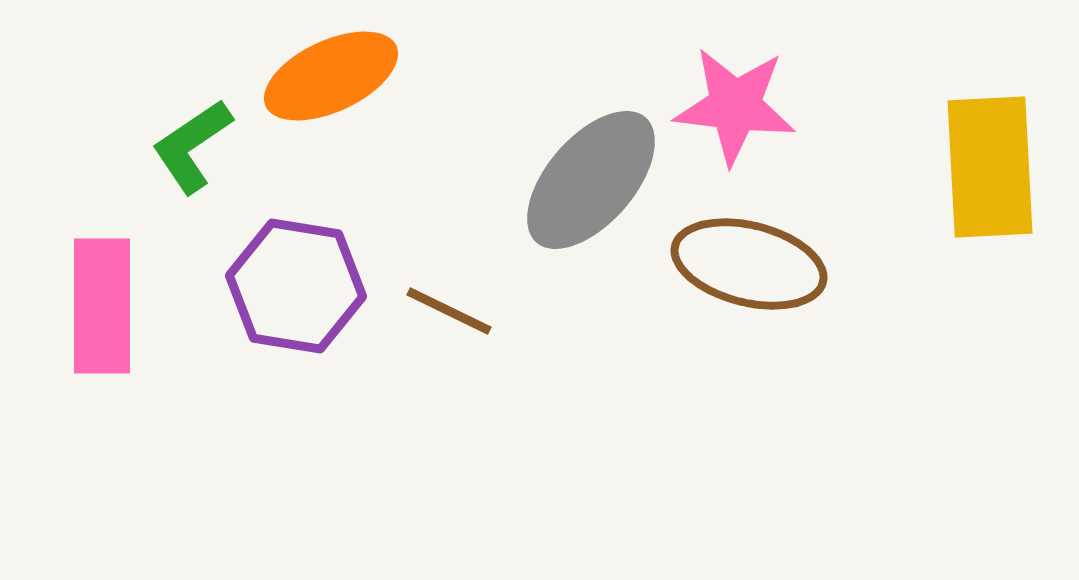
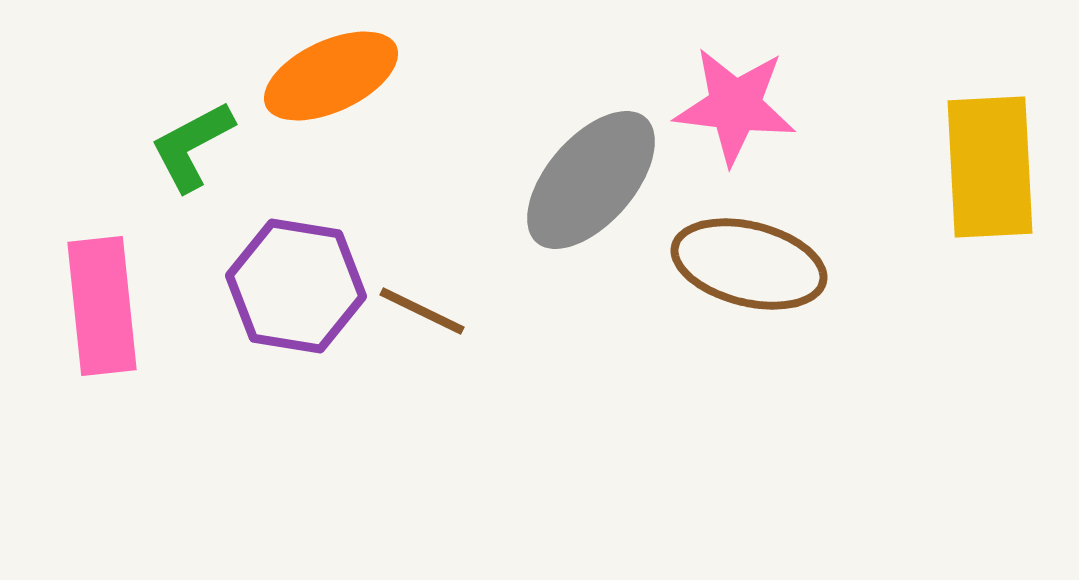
green L-shape: rotated 6 degrees clockwise
pink rectangle: rotated 6 degrees counterclockwise
brown line: moved 27 px left
